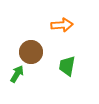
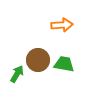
brown circle: moved 7 px right, 8 px down
green trapezoid: moved 3 px left, 2 px up; rotated 90 degrees clockwise
